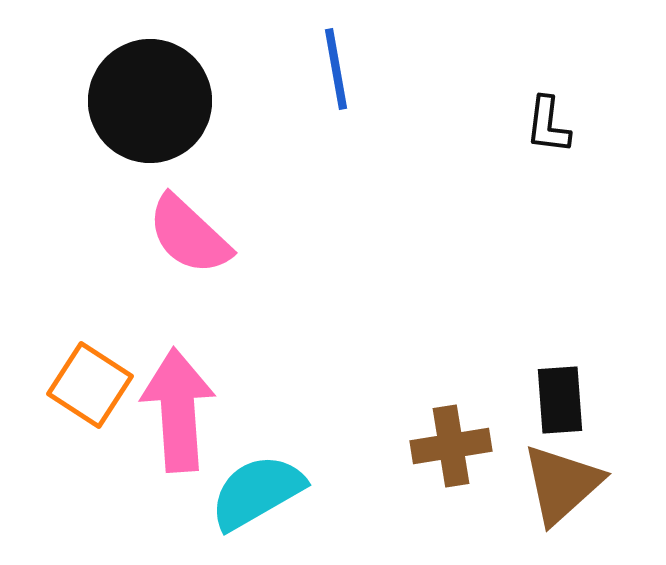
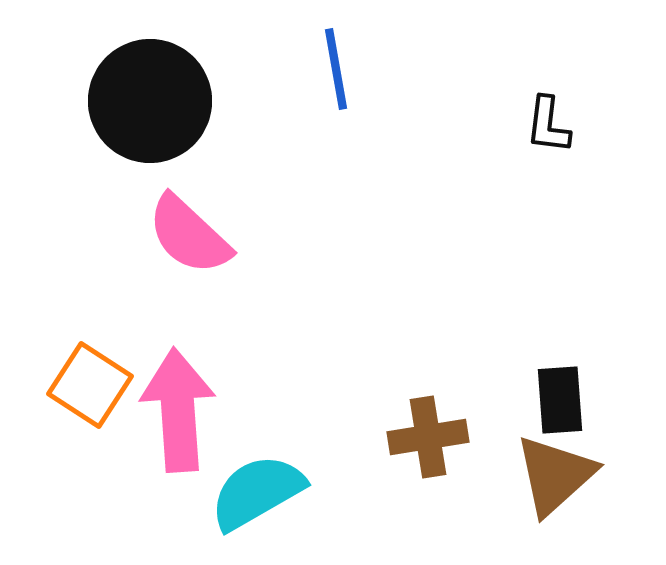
brown cross: moved 23 px left, 9 px up
brown triangle: moved 7 px left, 9 px up
